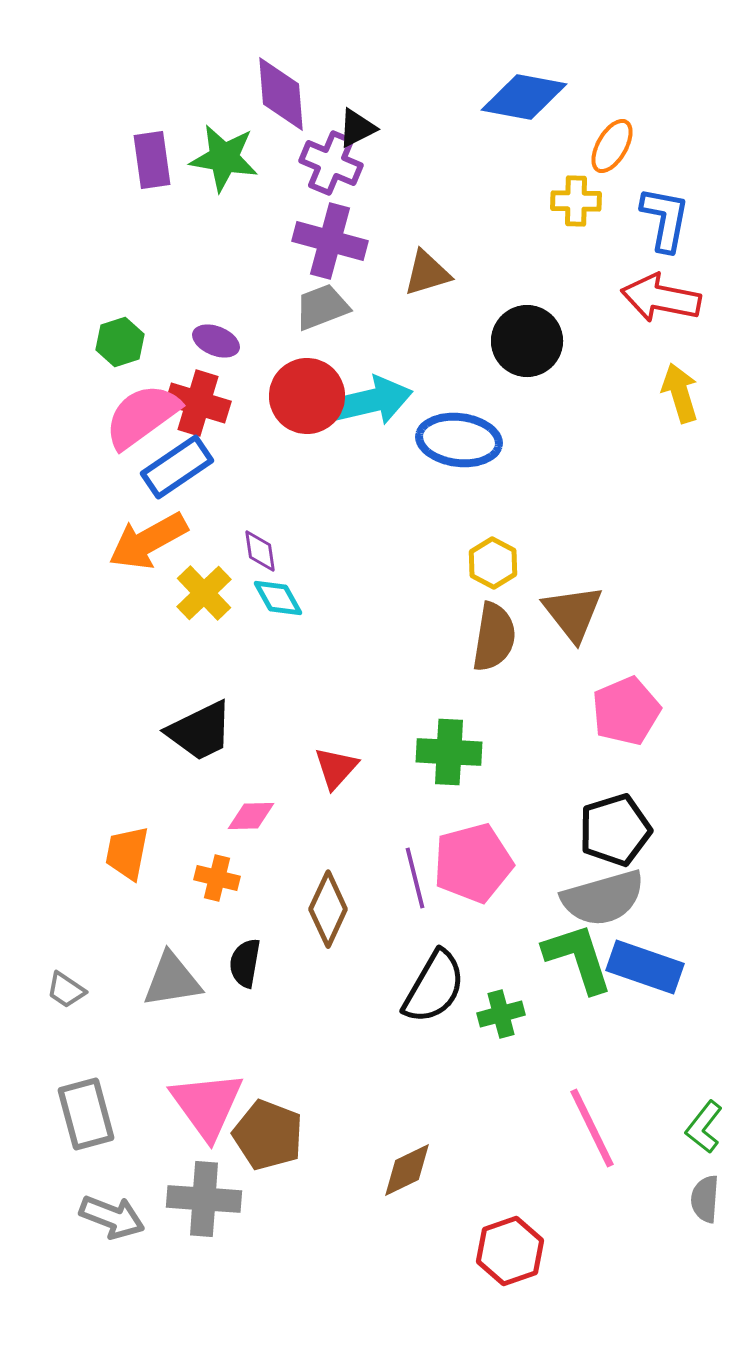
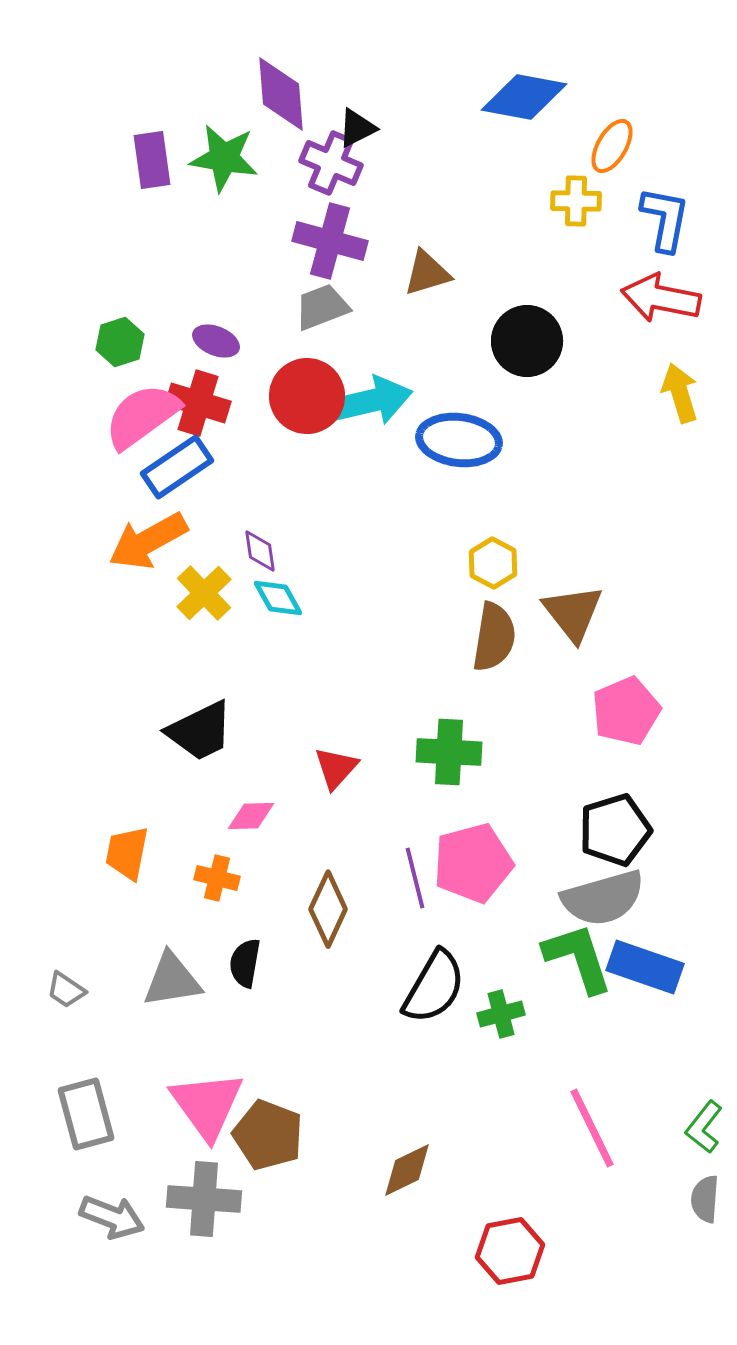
red hexagon at (510, 1251): rotated 8 degrees clockwise
